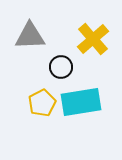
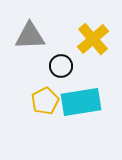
black circle: moved 1 px up
yellow pentagon: moved 3 px right, 2 px up
